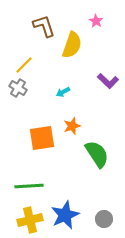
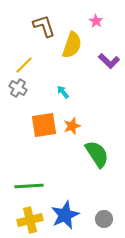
purple L-shape: moved 1 px right, 20 px up
cyan arrow: rotated 80 degrees clockwise
orange square: moved 2 px right, 13 px up
